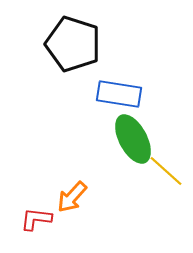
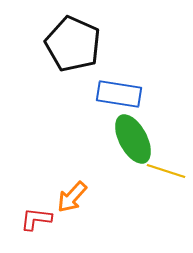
black pentagon: rotated 6 degrees clockwise
yellow line: rotated 24 degrees counterclockwise
